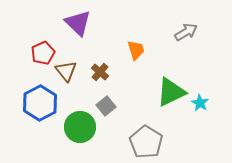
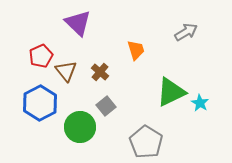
red pentagon: moved 2 px left, 3 px down
